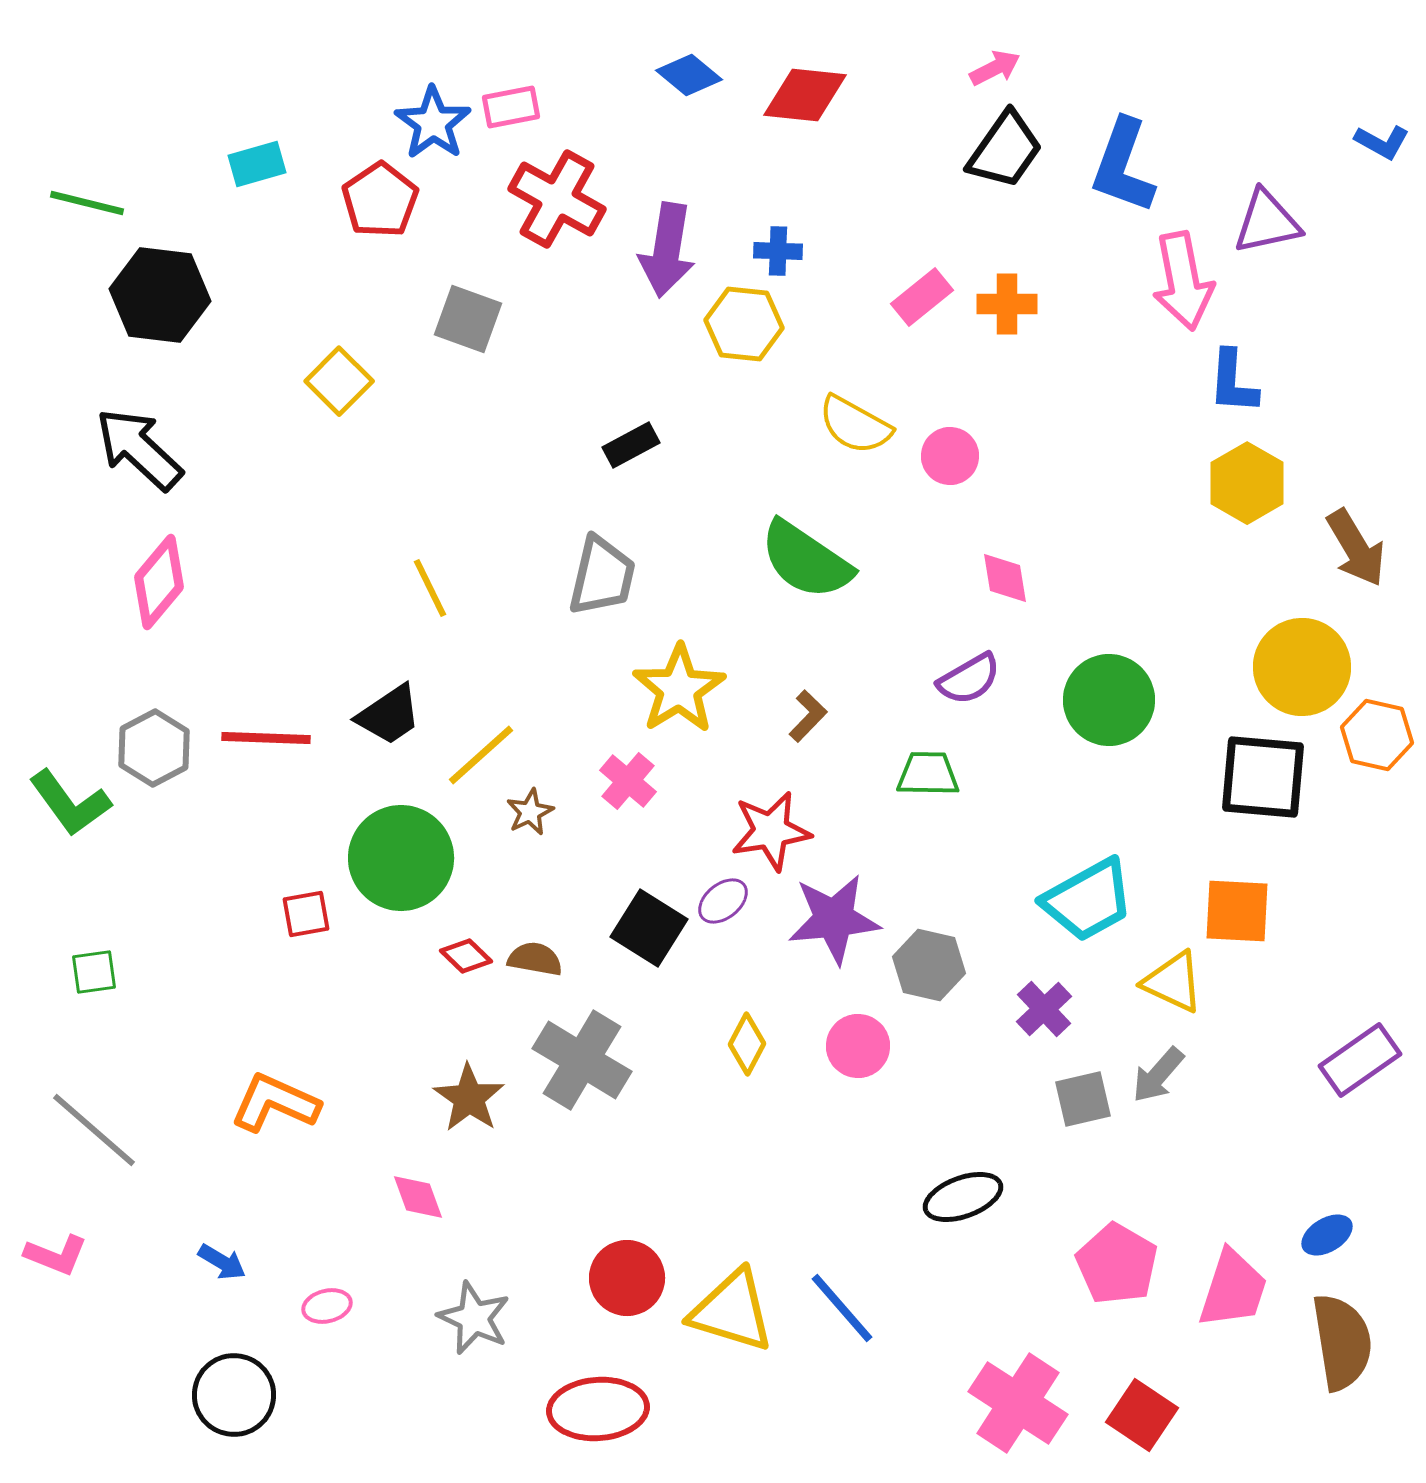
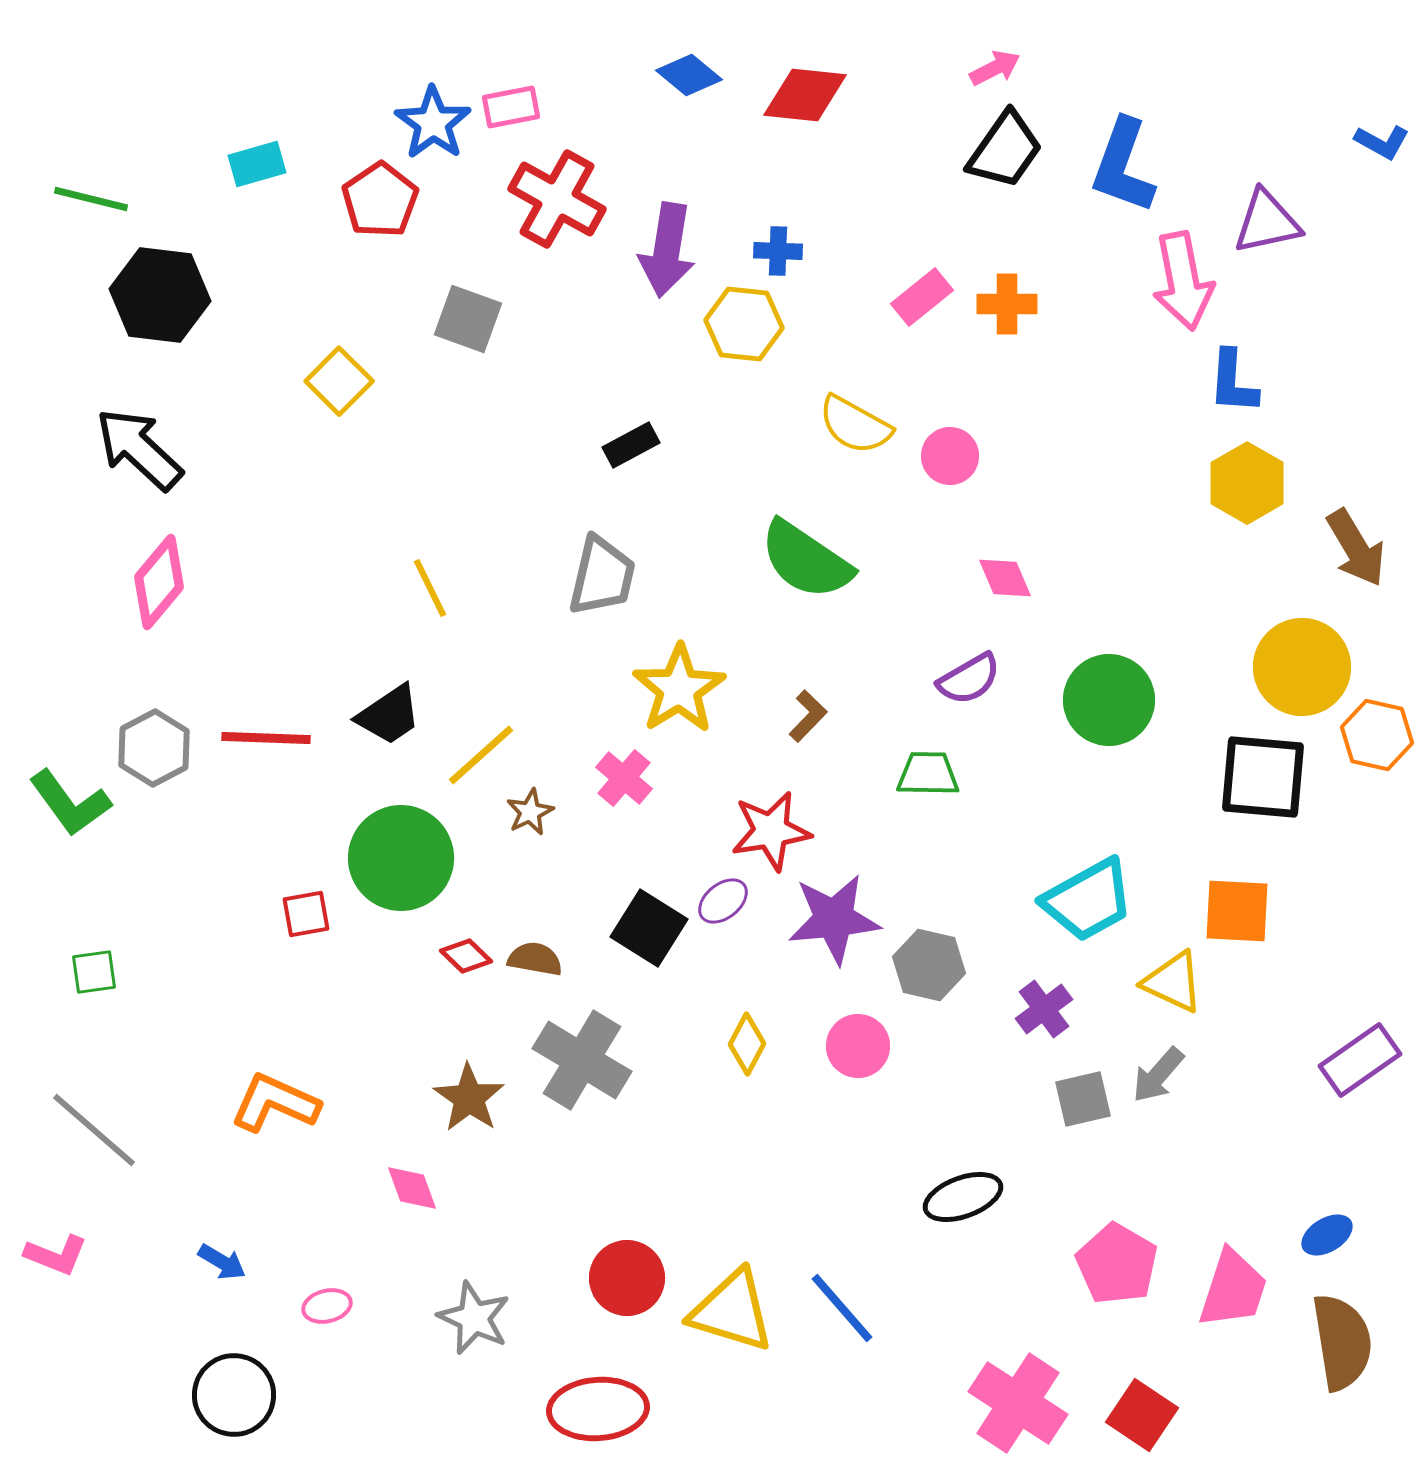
green line at (87, 203): moved 4 px right, 4 px up
pink diamond at (1005, 578): rotated 14 degrees counterclockwise
pink cross at (628, 781): moved 4 px left, 3 px up
purple cross at (1044, 1009): rotated 6 degrees clockwise
pink diamond at (418, 1197): moved 6 px left, 9 px up
